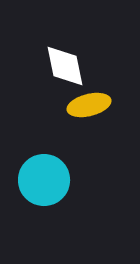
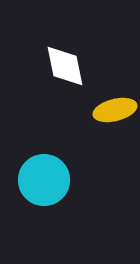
yellow ellipse: moved 26 px right, 5 px down
